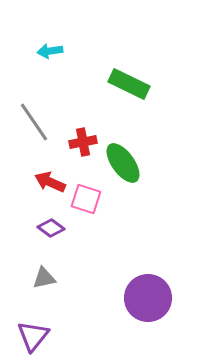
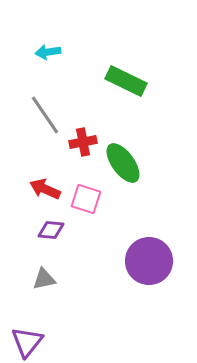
cyan arrow: moved 2 px left, 1 px down
green rectangle: moved 3 px left, 3 px up
gray line: moved 11 px right, 7 px up
red arrow: moved 5 px left, 7 px down
purple diamond: moved 2 px down; rotated 32 degrees counterclockwise
gray triangle: moved 1 px down
purple circle: moved 1 px right, 37 px up
purple triangle: moved 6 px left, 6 px down
